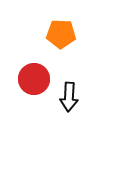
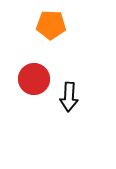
orange pentagon: moved 10 px left, 9 px up
